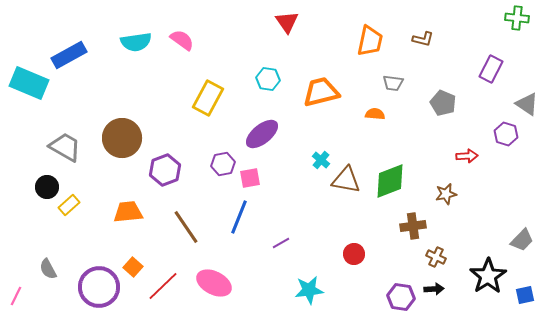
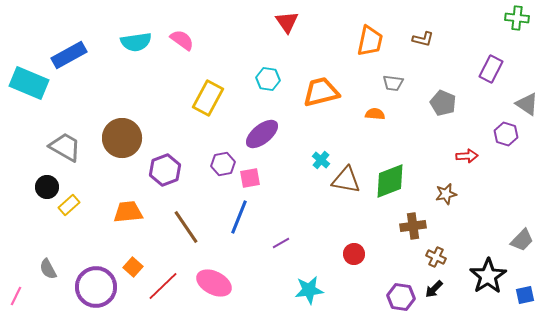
purple circle at (99, 287): moved 3 px left
black arrow at (434, 289): rotated 138 degrees clockwise
